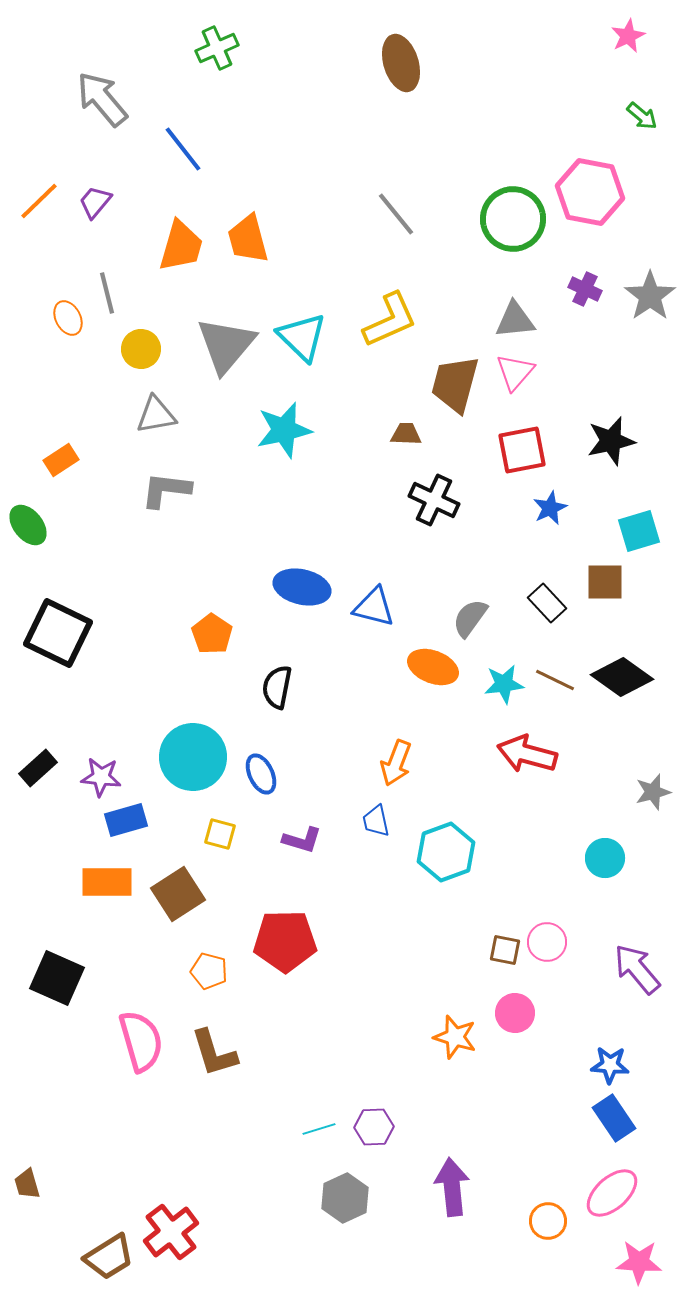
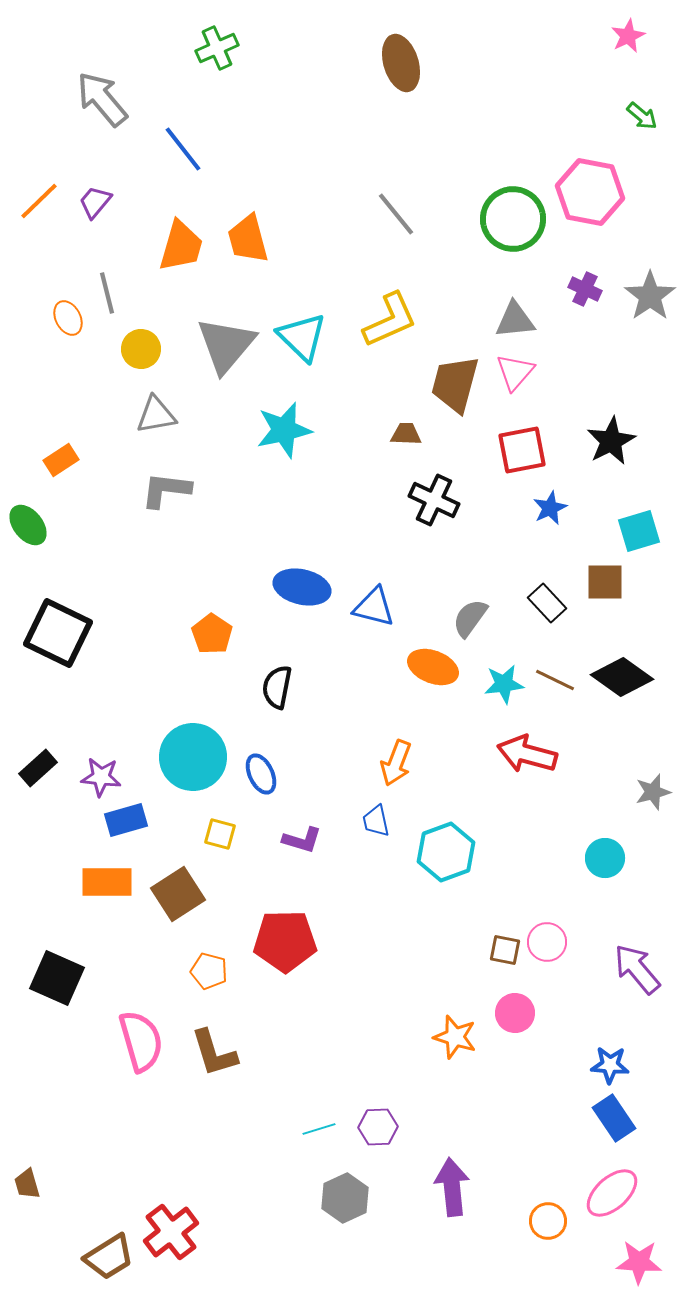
black star at (611, 441): rotated 15 degrees counterclockwise
purple hexagon at (374, 1127): moved 4 px right
